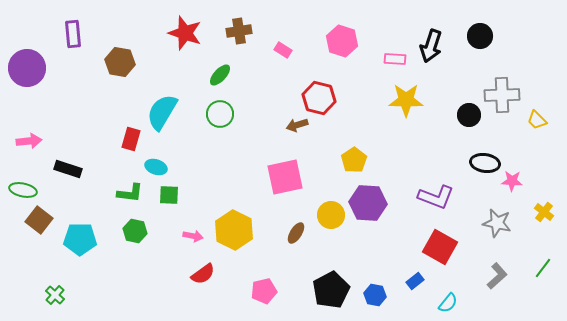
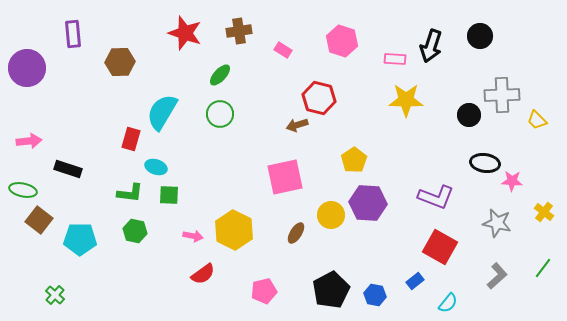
brown hexagon at (120, 62): rotated 12 degrees counterclockwise
